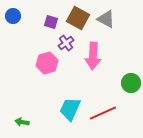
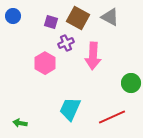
gray triangle: moved 4 px right, 2 px up
purple cross: rotated 14 degrees clockwise
pink hexagon: moved 2 px left; rotated 15 degrees counterclockwise
red line: moved 9 px right, 4 px down
green arrow: moved 2 px left, 1 px down
